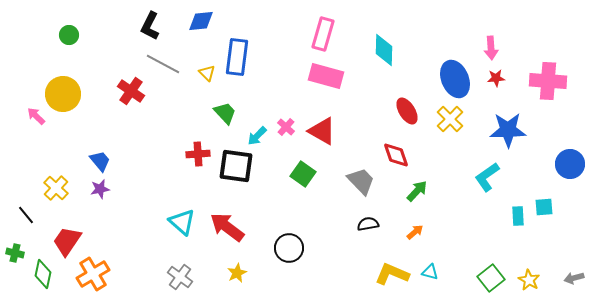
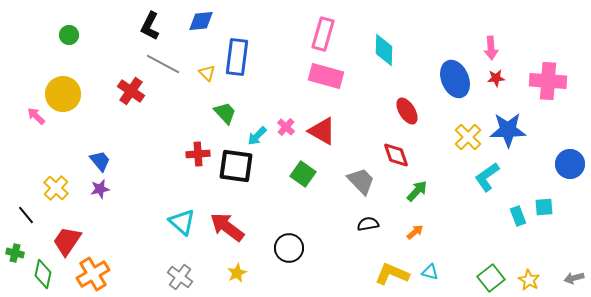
yellow cross at (450, 119): moved 18 px right, 18 px down
cyan rectangle at (518, 216): rotated 18 degrees counterclockwise
